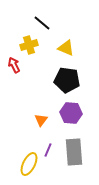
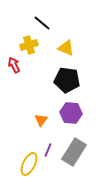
gray rectangle: rotated 36 degrees clockwise
